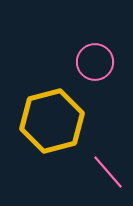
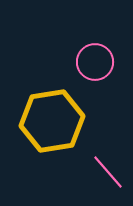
yellow hexagon: rotated 6 degrees clockwise
